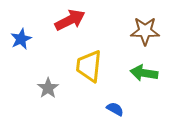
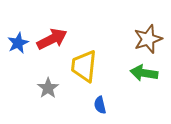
red arrow: moved 18 px left, 19 px down
brown star: moved 3 px right, 8 px down; rotated 20 degrees counterclockwise
blue star: moved 3 px left, 4 px down
yellow trapezoid: moved 5 px left
blue semicircle: moved 15 px left, 4 px up; rotated 132 degrees counterclockwise
